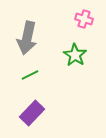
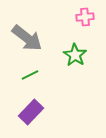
pink cross: moved 1 px right, 2 px up; rotated 24 degrees counterclockwise
gray arrow: rotated 64 degrees counterclockwise
purple rectangle: moved 1 px left, 1 px up
